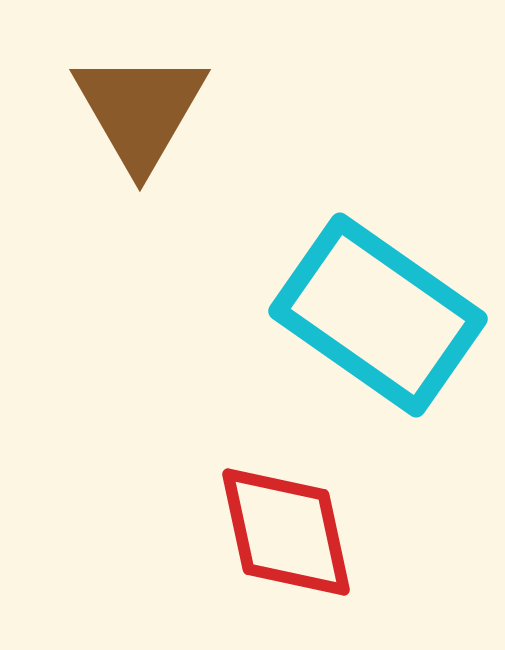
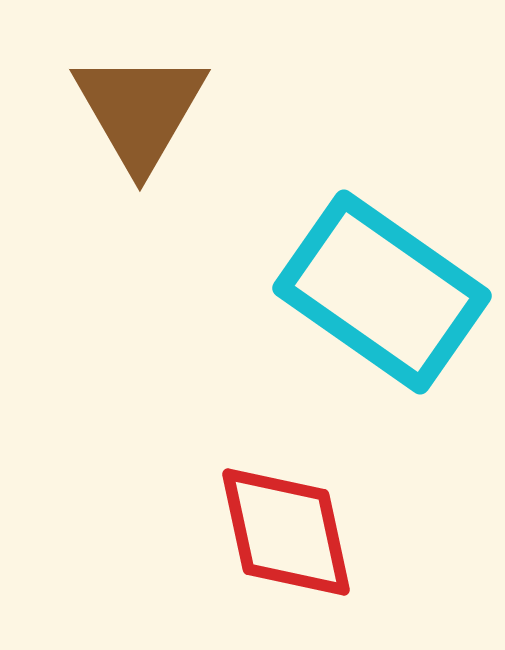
cyan rectangle: moved 4 px right, 23 px up
